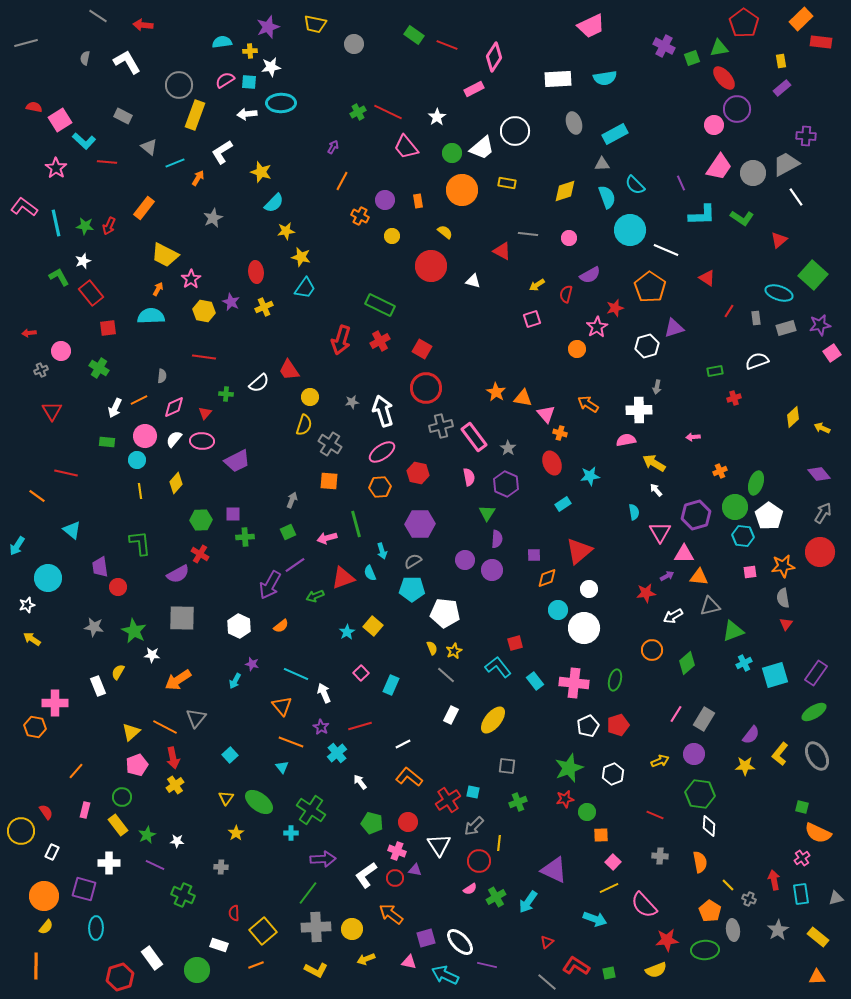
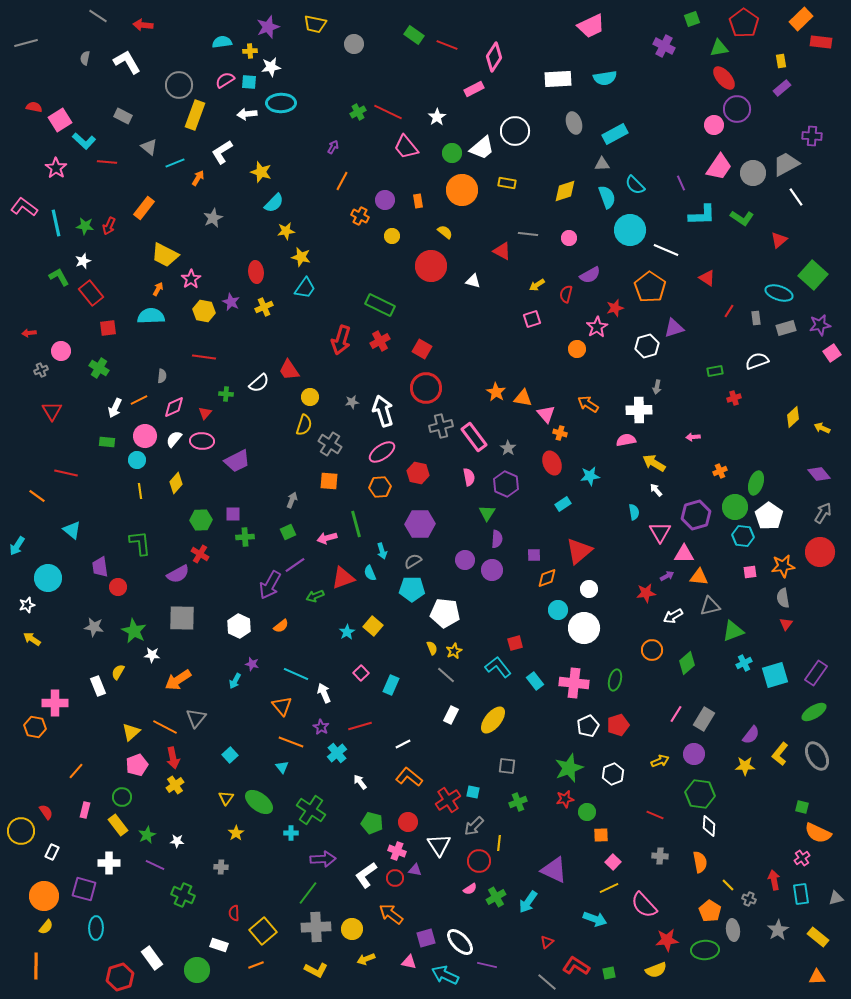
green square at (692, 58): moved 39 px up
purple cross at (806, 136): moved 6 px right
